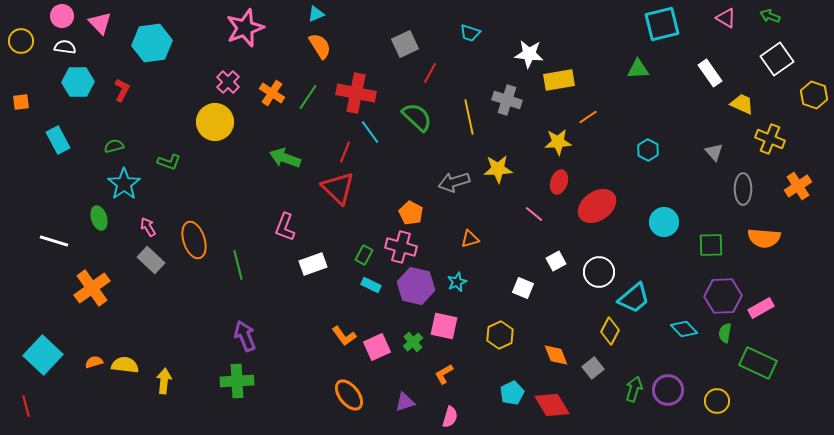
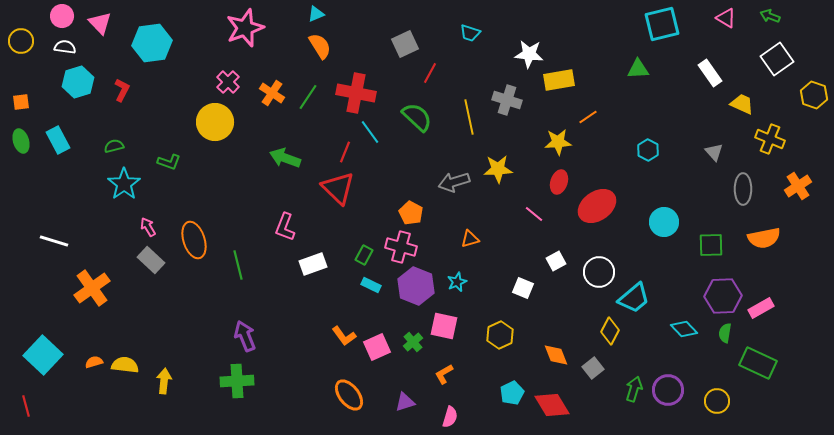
cyan hexagon at (78, 82): rotated 16 degrees counterclockwise
green ellipse at (99, 218): moved 78 px left, 77 px up
orange semicircle at (764, 238): rotated 16 degrees counterclockwise
purple hexagon at (416, 286): rotated 9 degrees clockwise
